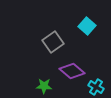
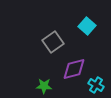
purple diamond: moved 2 px right, 2 px up; rotated 55 degrees counterclockwise
cyan cross: moved 2 px up
